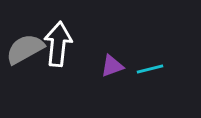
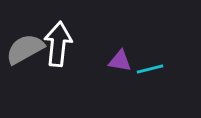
purple triangle: moved 8 px right, 5 px up; rotated 30 degrees clockwise
